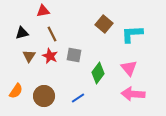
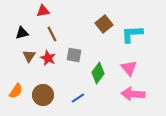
brown square: rotated 12 degrees clockwise
red star: moved 2 px left, 2 px down
brown circle: moved 1 px left, 1 px up
